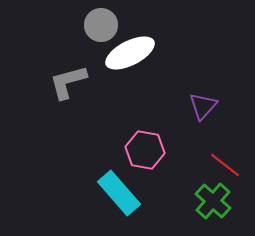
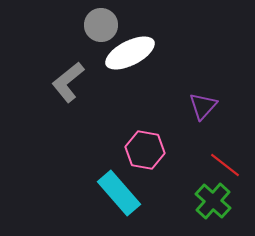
gray L-shape: rotated 24 degrees counterclockwise
